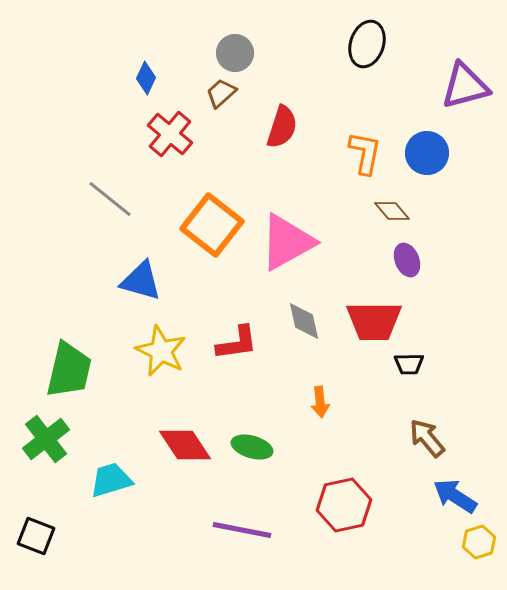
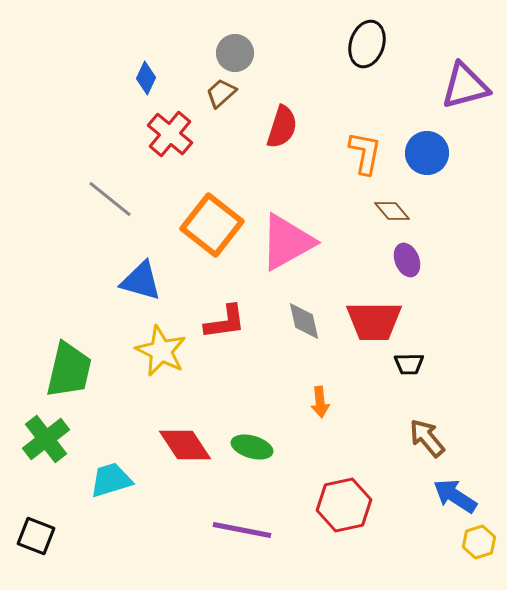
red L-shape: moved 12 px left, 21 px up
